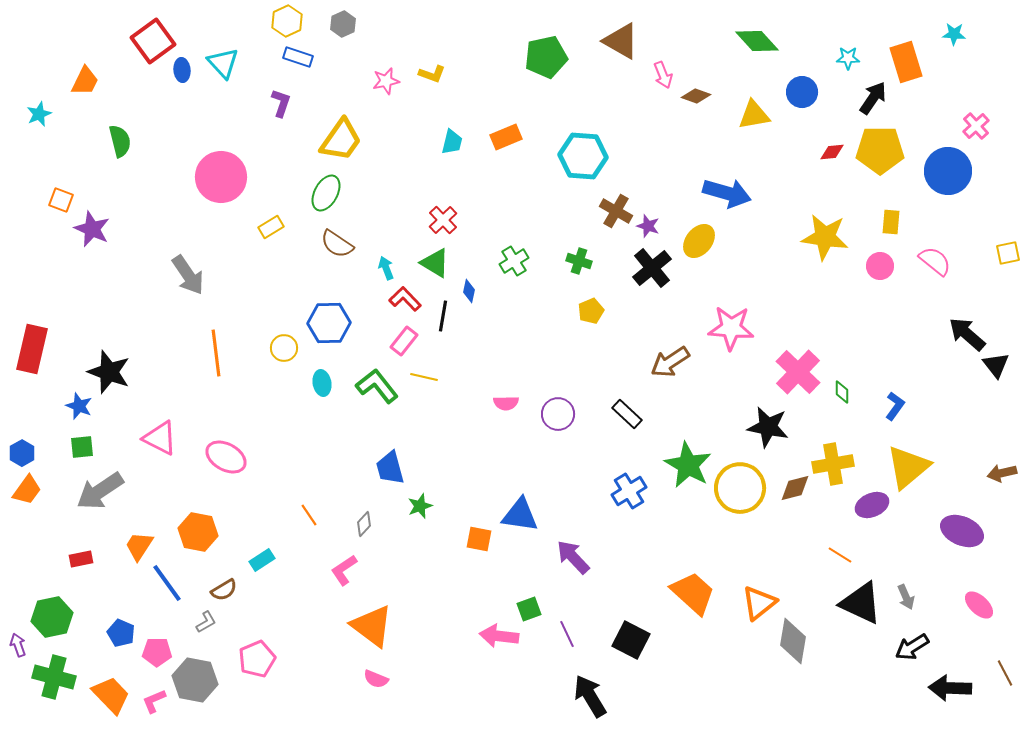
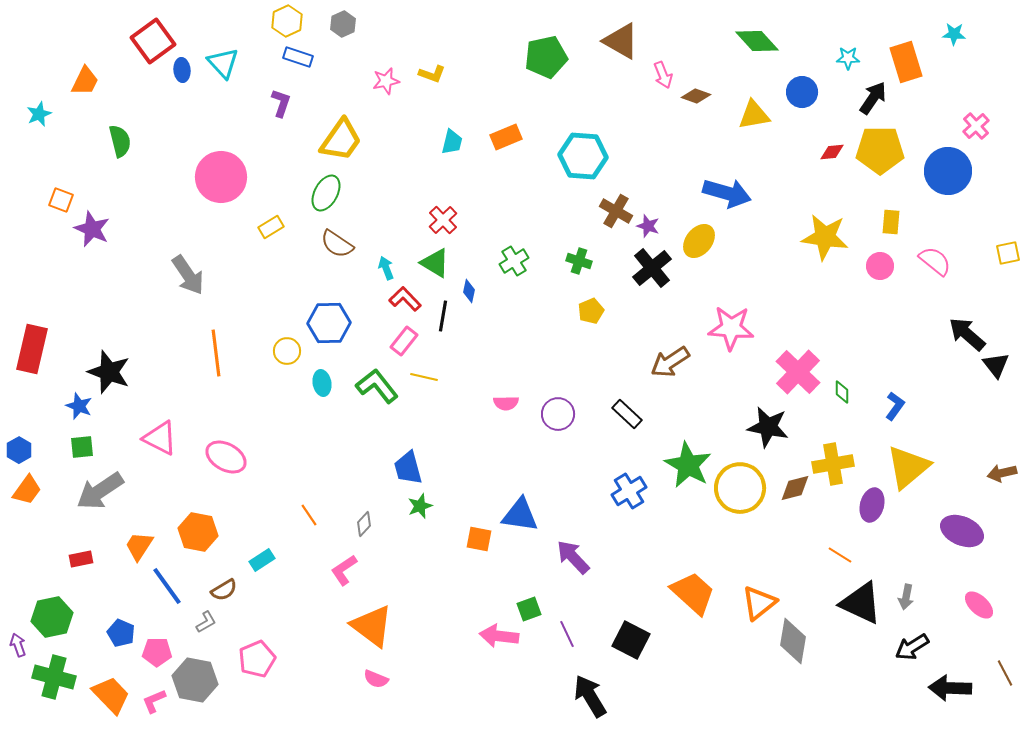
yellow circle at (284, 348): moved 3 px right, 3 px down
blue hexagon at (22, 453): moved 3 px left, 3 px up
blue trapezoid at (390, 468): moved 18 px right
purple ellipse at (872, 505): rotated 52 degrees counterclockwise
blue line at (167, 583): moved 3 px down
gray arrow at (906, 597): rotated 35 degrees clockwise
